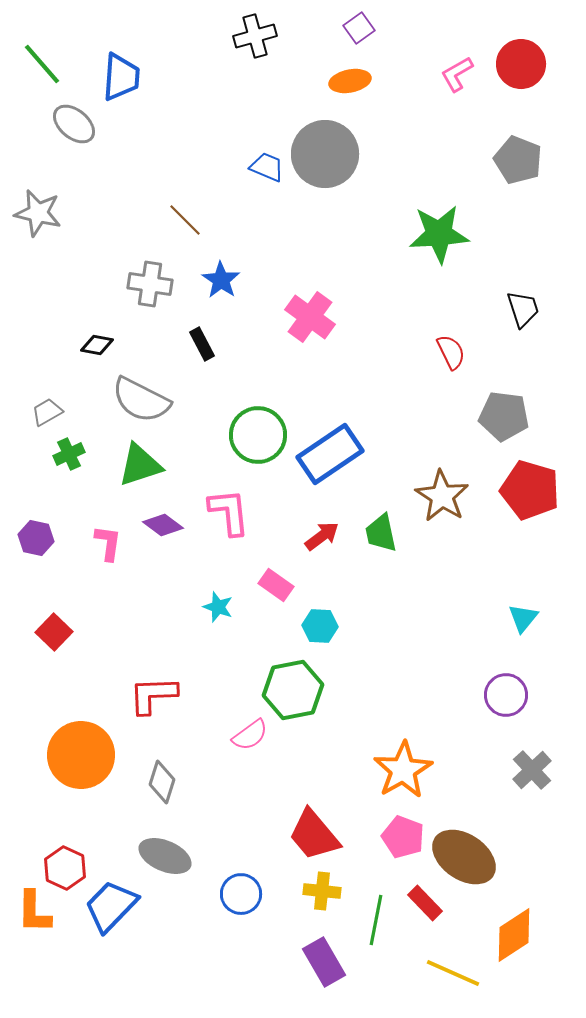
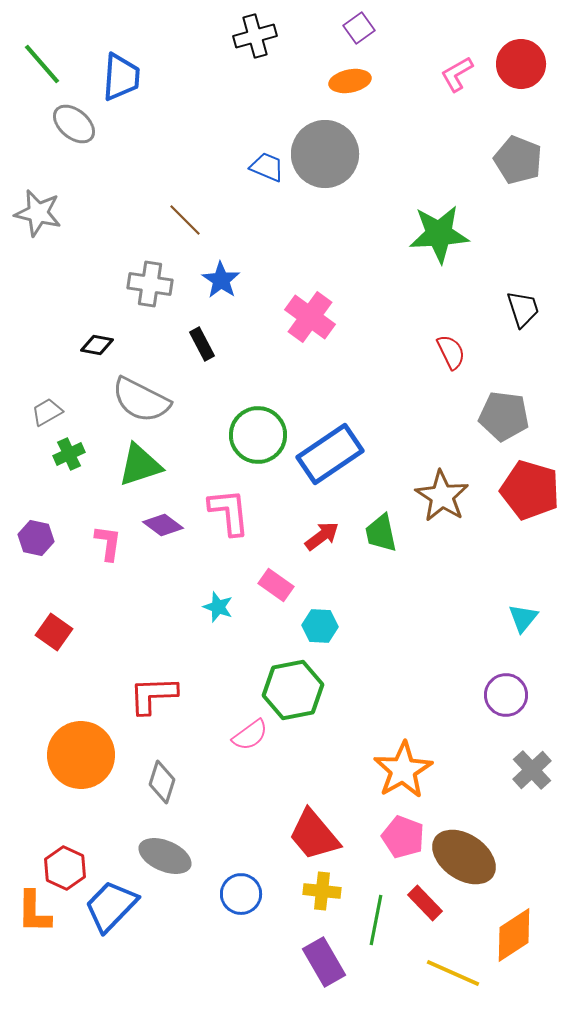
red square at (54, 632): rotated 9 degrees counterclockwise
